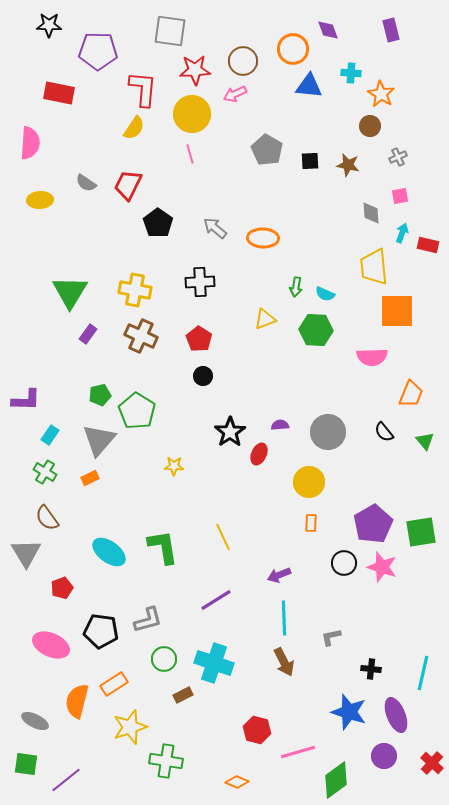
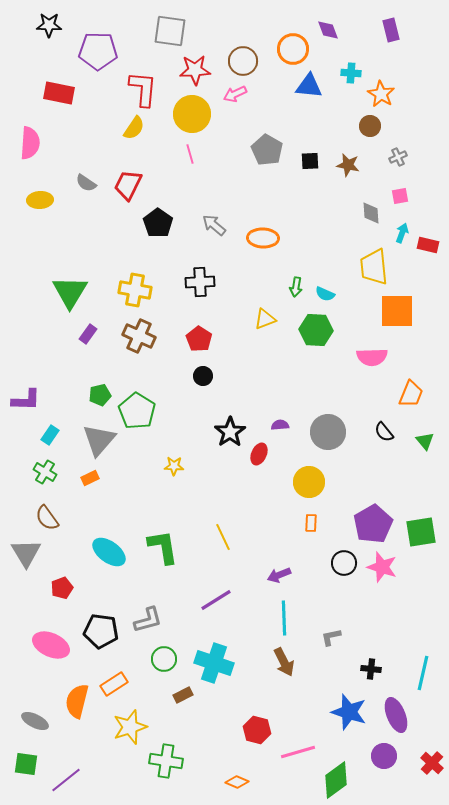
gray arrow at (215, 228): moved 1 px left, 3 px up
brown cross at (141, 336): moved 2 px left
